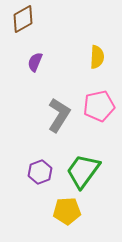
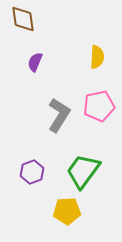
brown diamond: rotated 68 degrees counterclockwise
purple hexagon: moved 8 px left
